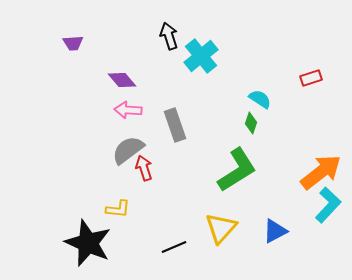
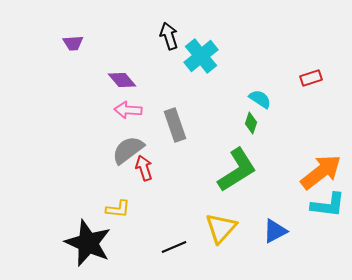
cyan L-shape: rotated 54 degrees clockwise
